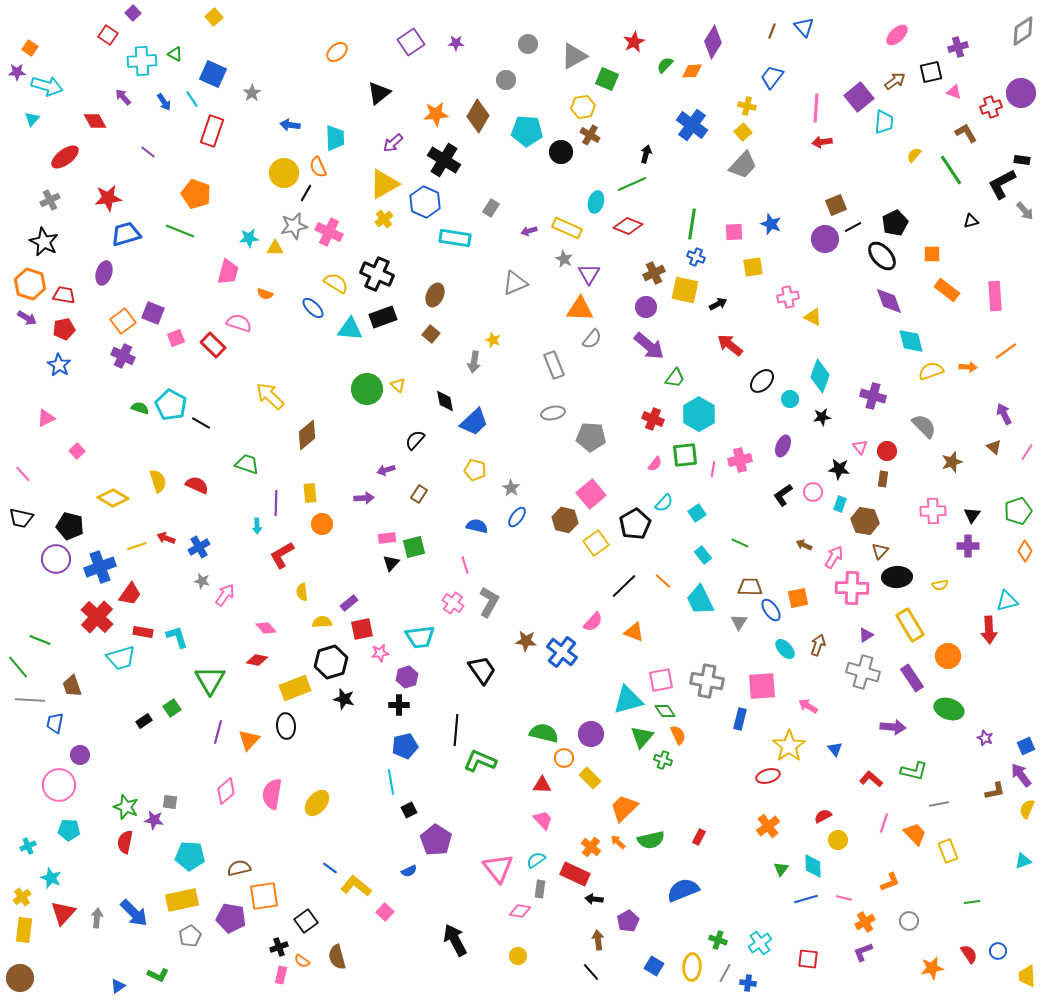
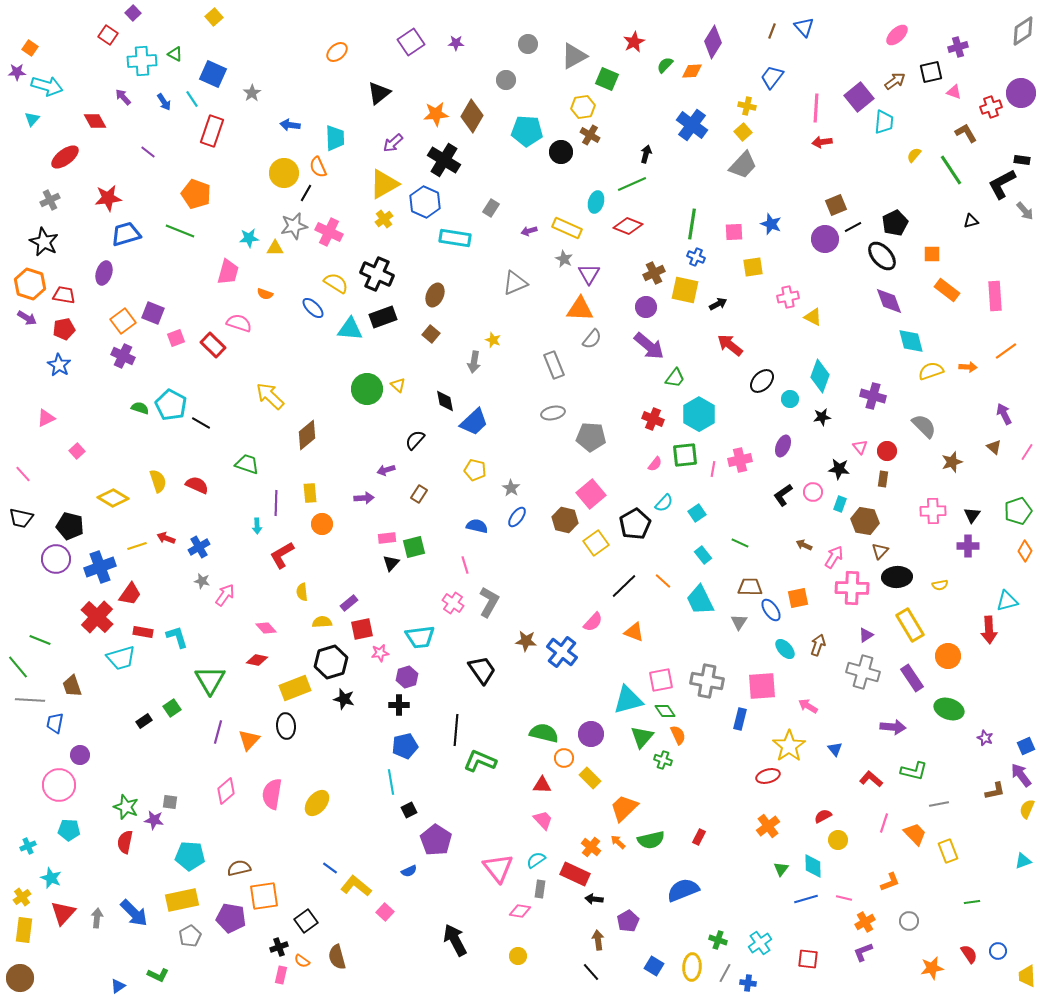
brown diamond at (478, 116): moved 6 px left
